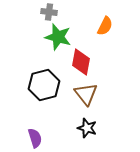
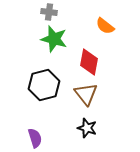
orange semicircle: rotated 102 degrees clockwise
green star: moved 4 px left, 2 px down
red diamond: moved 8 px right
